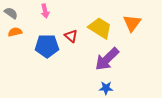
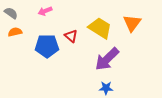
pink arrow: rotated 80 degrees clockwise
